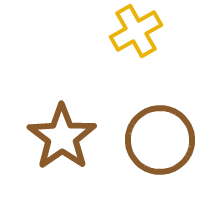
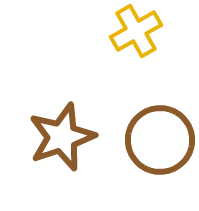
brown star: rotated 16 degrees clockwise
